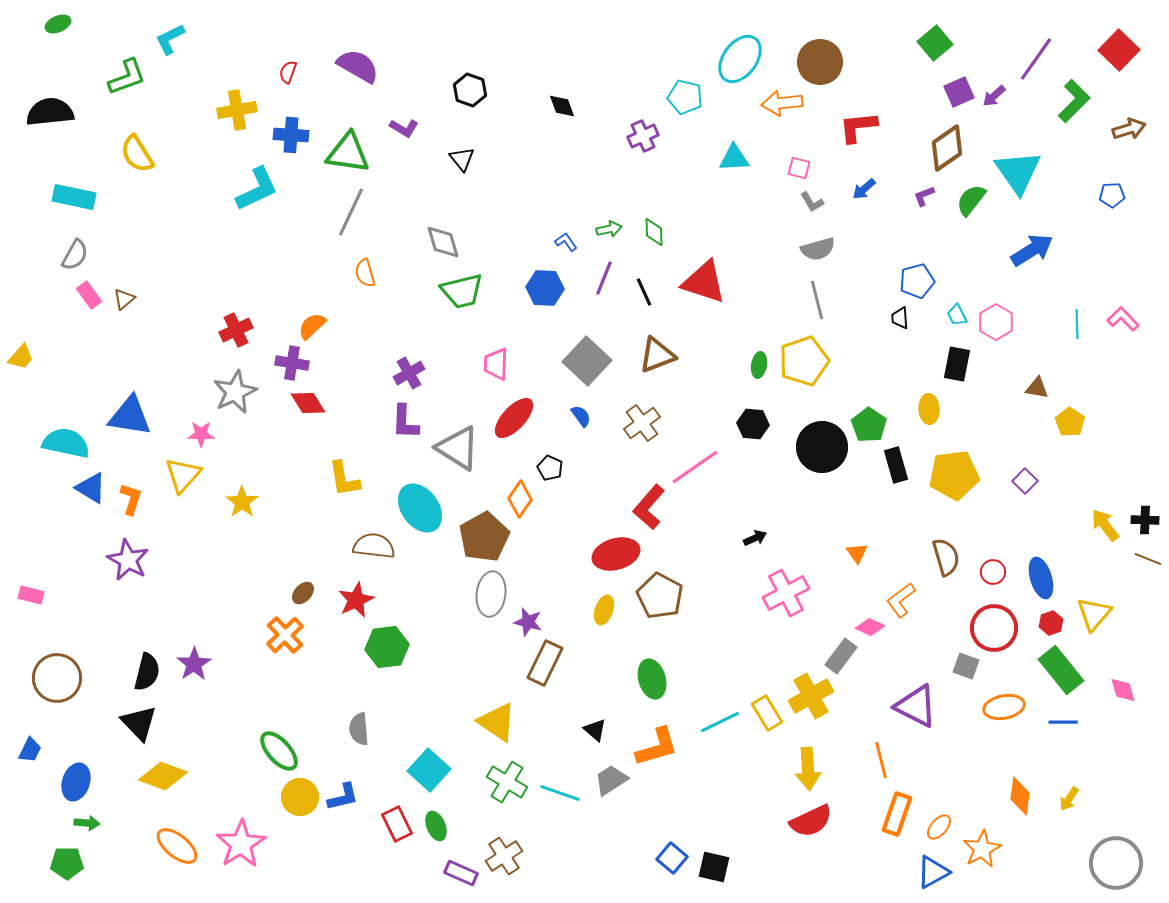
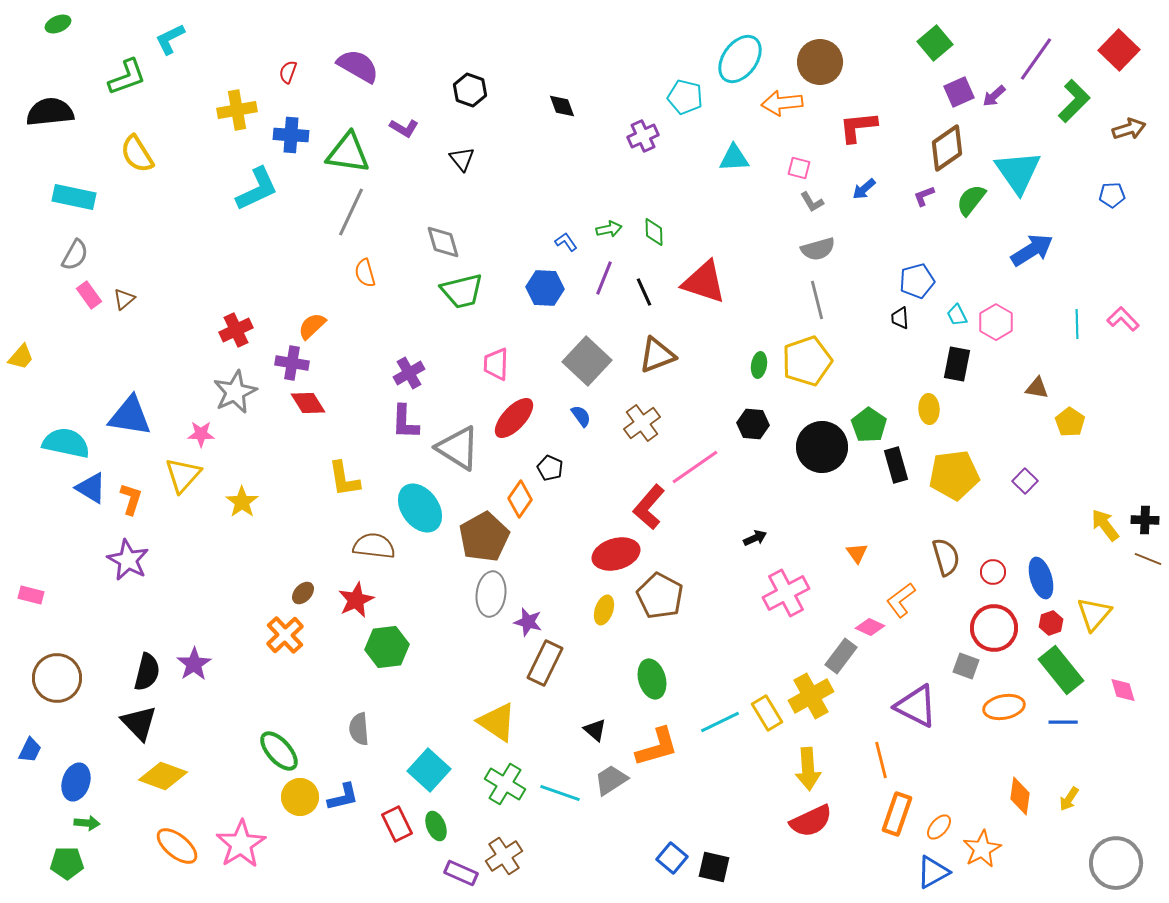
yellow pentagon at (804, 361): moved 3 px right
green cross at (507, 782): moved 2 px left, 2 px down
